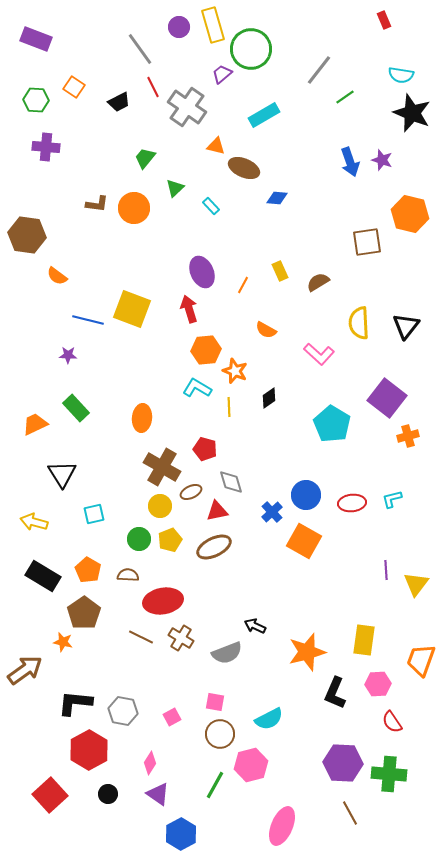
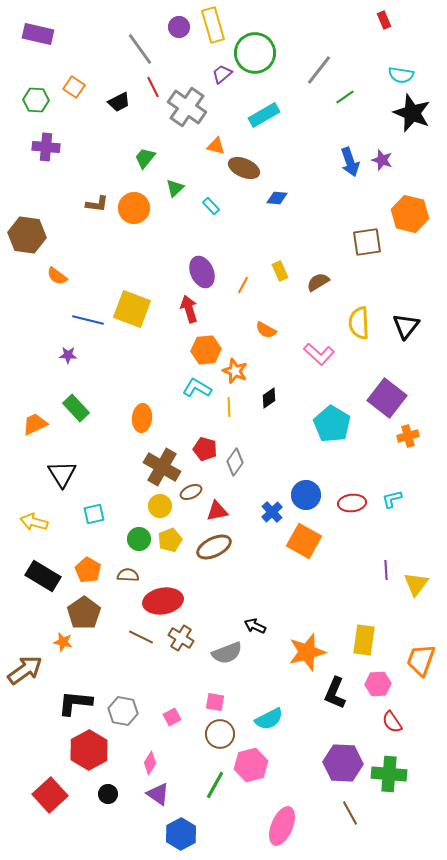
purple rectangle at (36, 39): moved 2 px right, 5 px up; rotated 8 degrees counterclockwise
green circle at (251, 49): moved 4 px right, 4 px down
gray diamond at (231, 482): moved 4 px right, 20 px up; rotated 52 degrees clockwise
